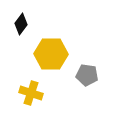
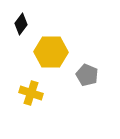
yellow hexagon: moved 2 px up
gray pentagon: rotated 15 degrees clockwise
